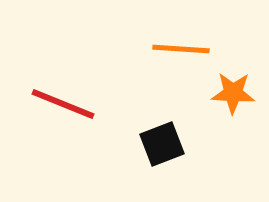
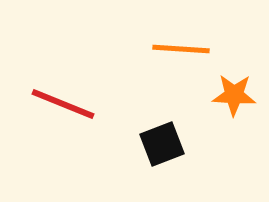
orange star: moved 1 px right, 2 px down
